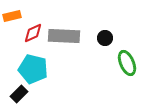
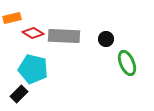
orange rectangle: moved 2 px down
red diamond: rotated 55 degrees clockwise
black circle: moved 1 px right, 1 px down
